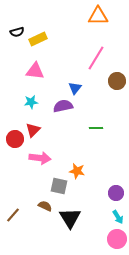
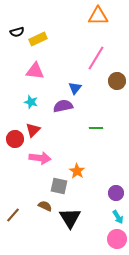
cyan star: rotated 24 degrees clockwise
orange star: rotated 21 degrees clockwise
